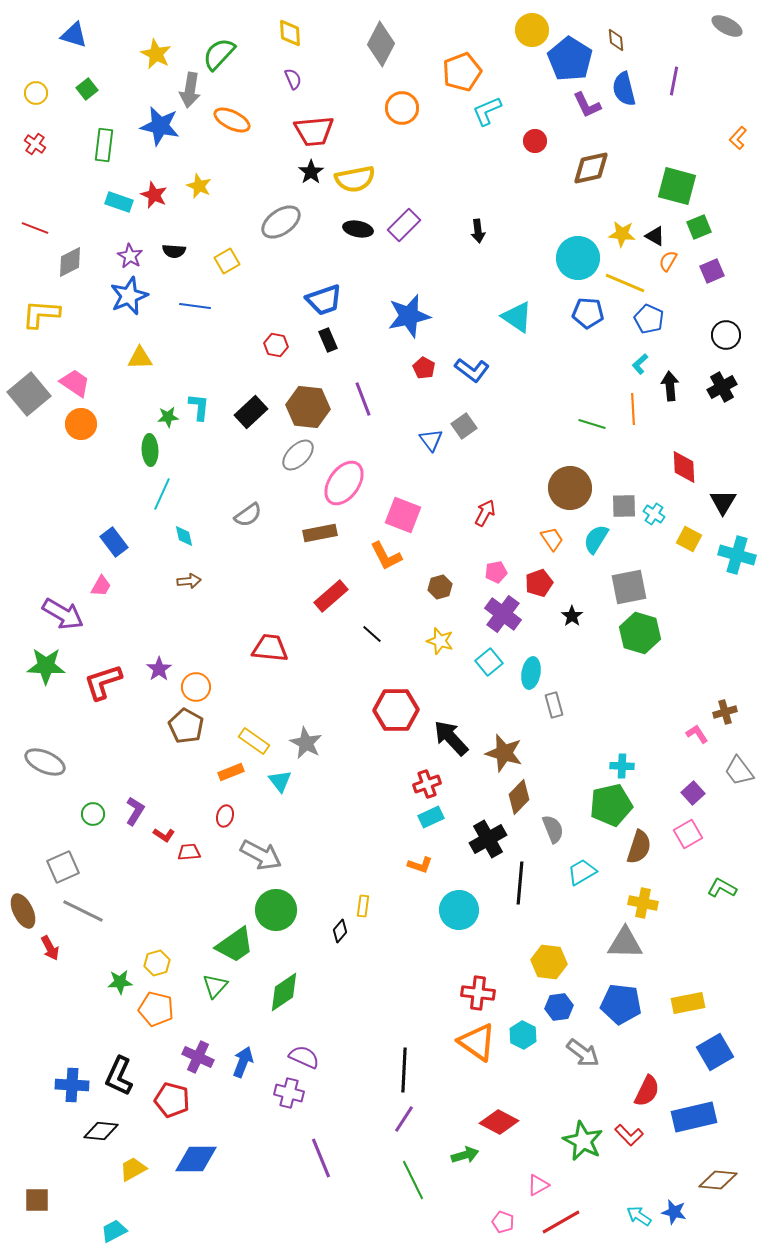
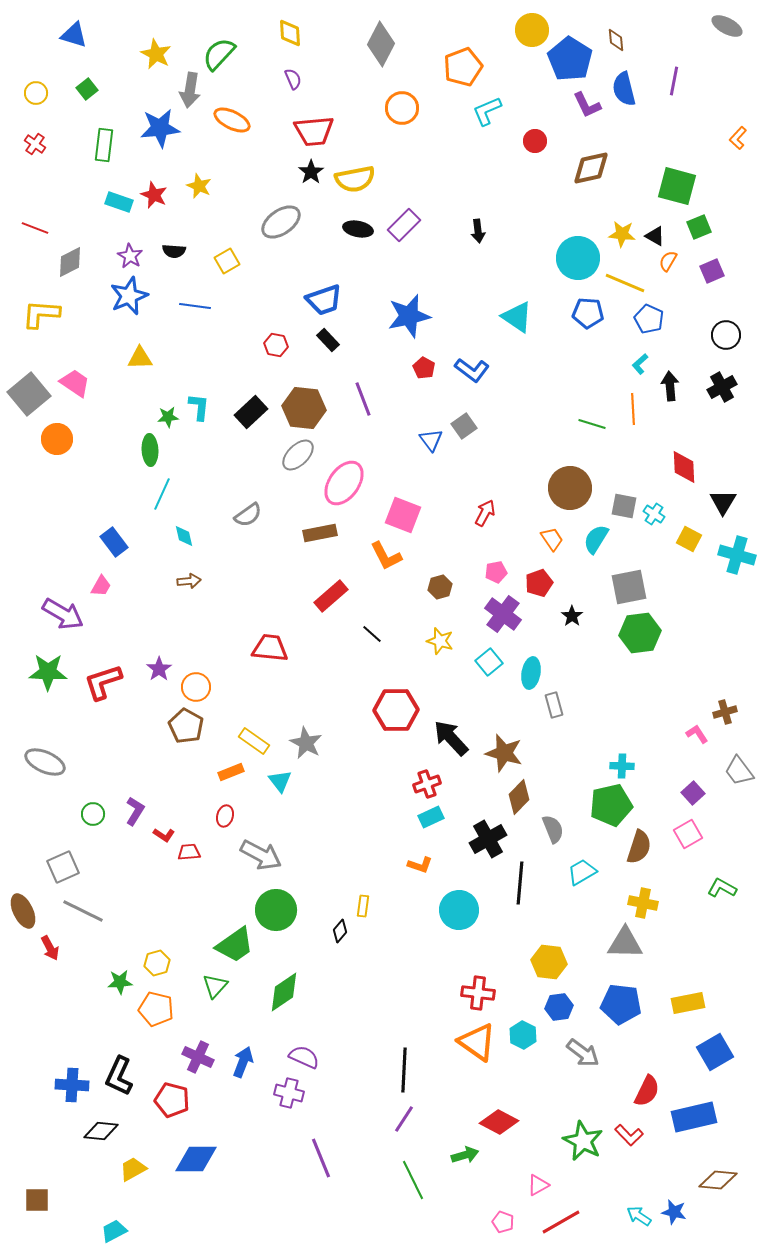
orange pentagon at (462, 72): moved 1 px right, 5 px up
blue star at (160, 126): moved 2 px down; rotated 18 degrees counterclockwise
black rectangle at (328, 340): rotated 20 degrees counterclockwise
brown hexagon at (308, 407): moved 4 px left, 1 px down
orange circle at (81, 424): moved 24 px left, 15 px down
gray square at (624, 506): rotated 12 degrees clockwise
green hexagon at (640, 633): rotated 24 degrees counterclockwise
green star at (46, 666): moved 2 px right, 6 px down
